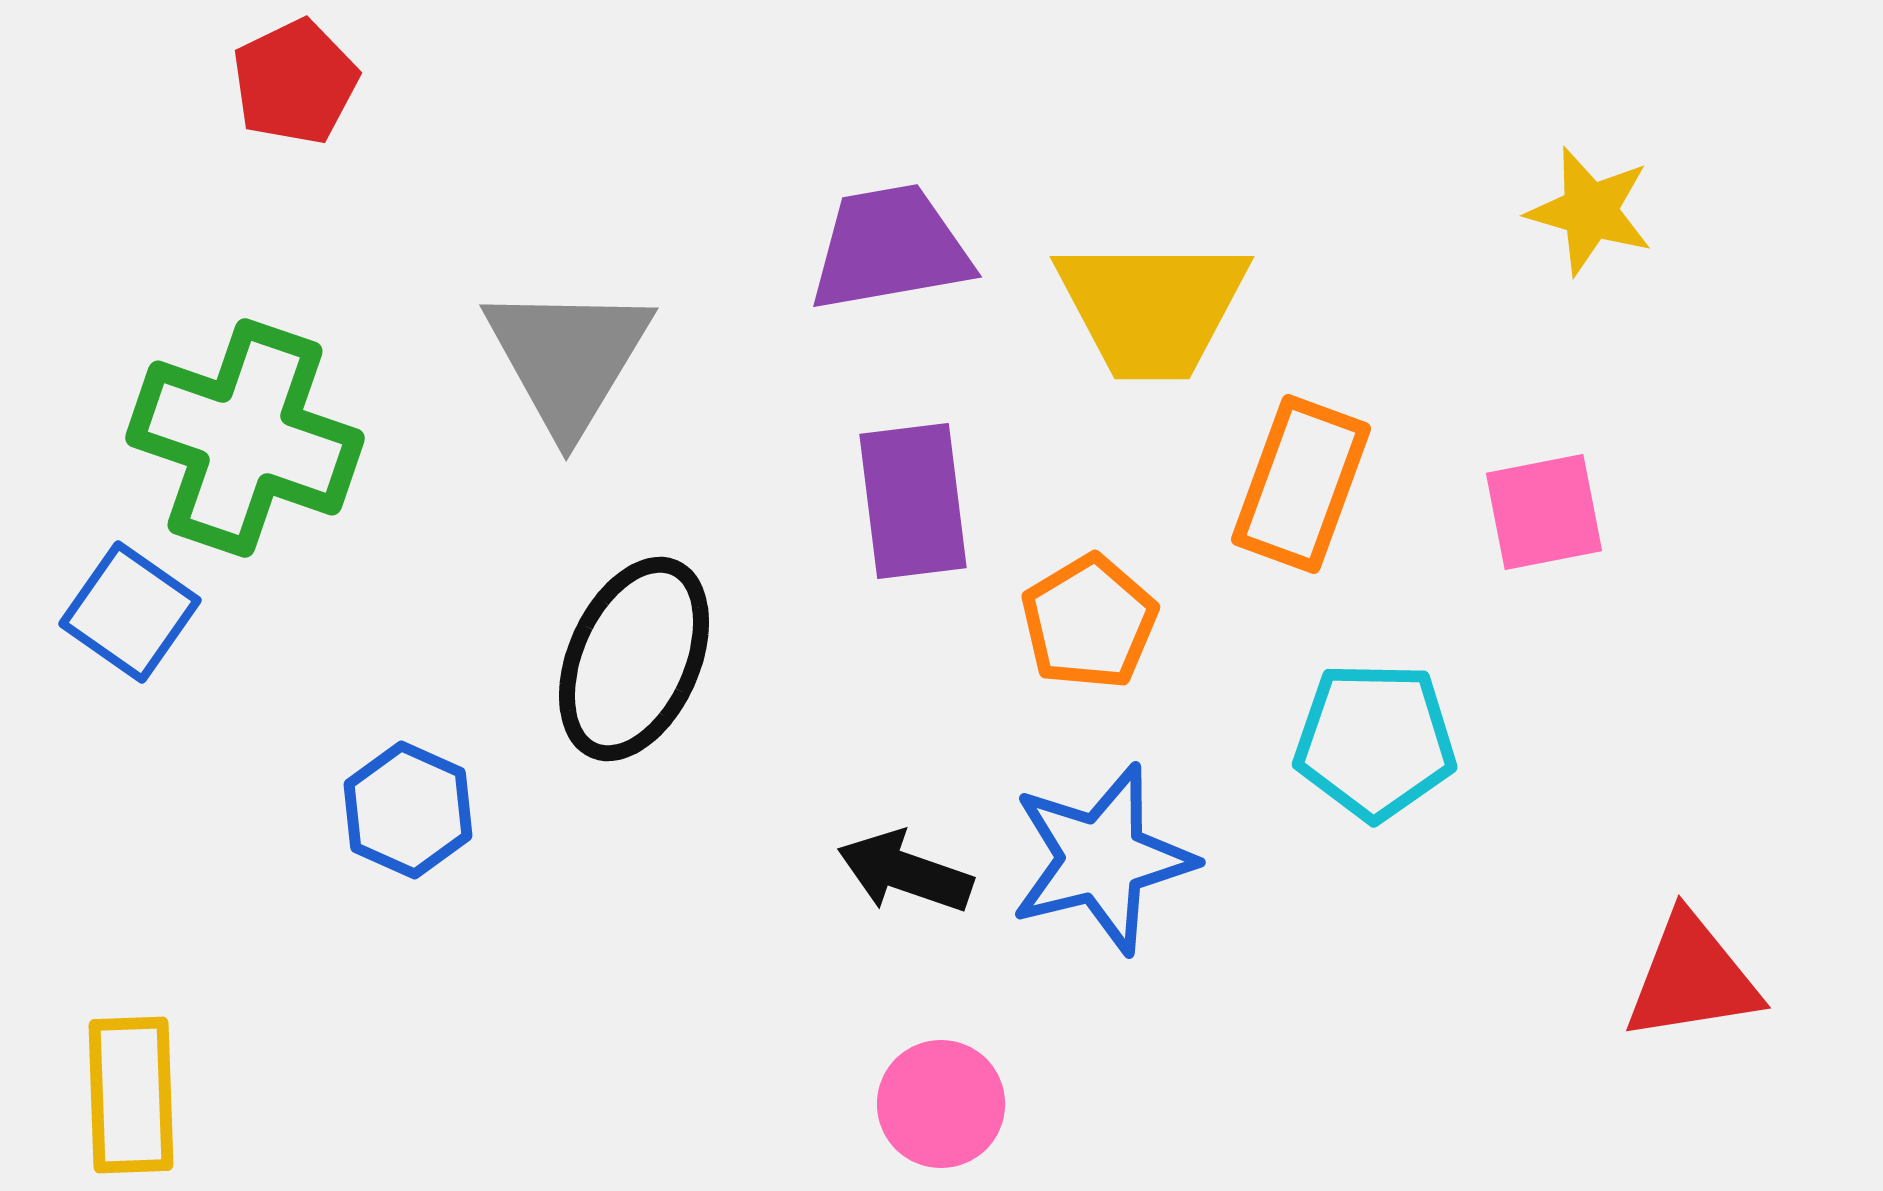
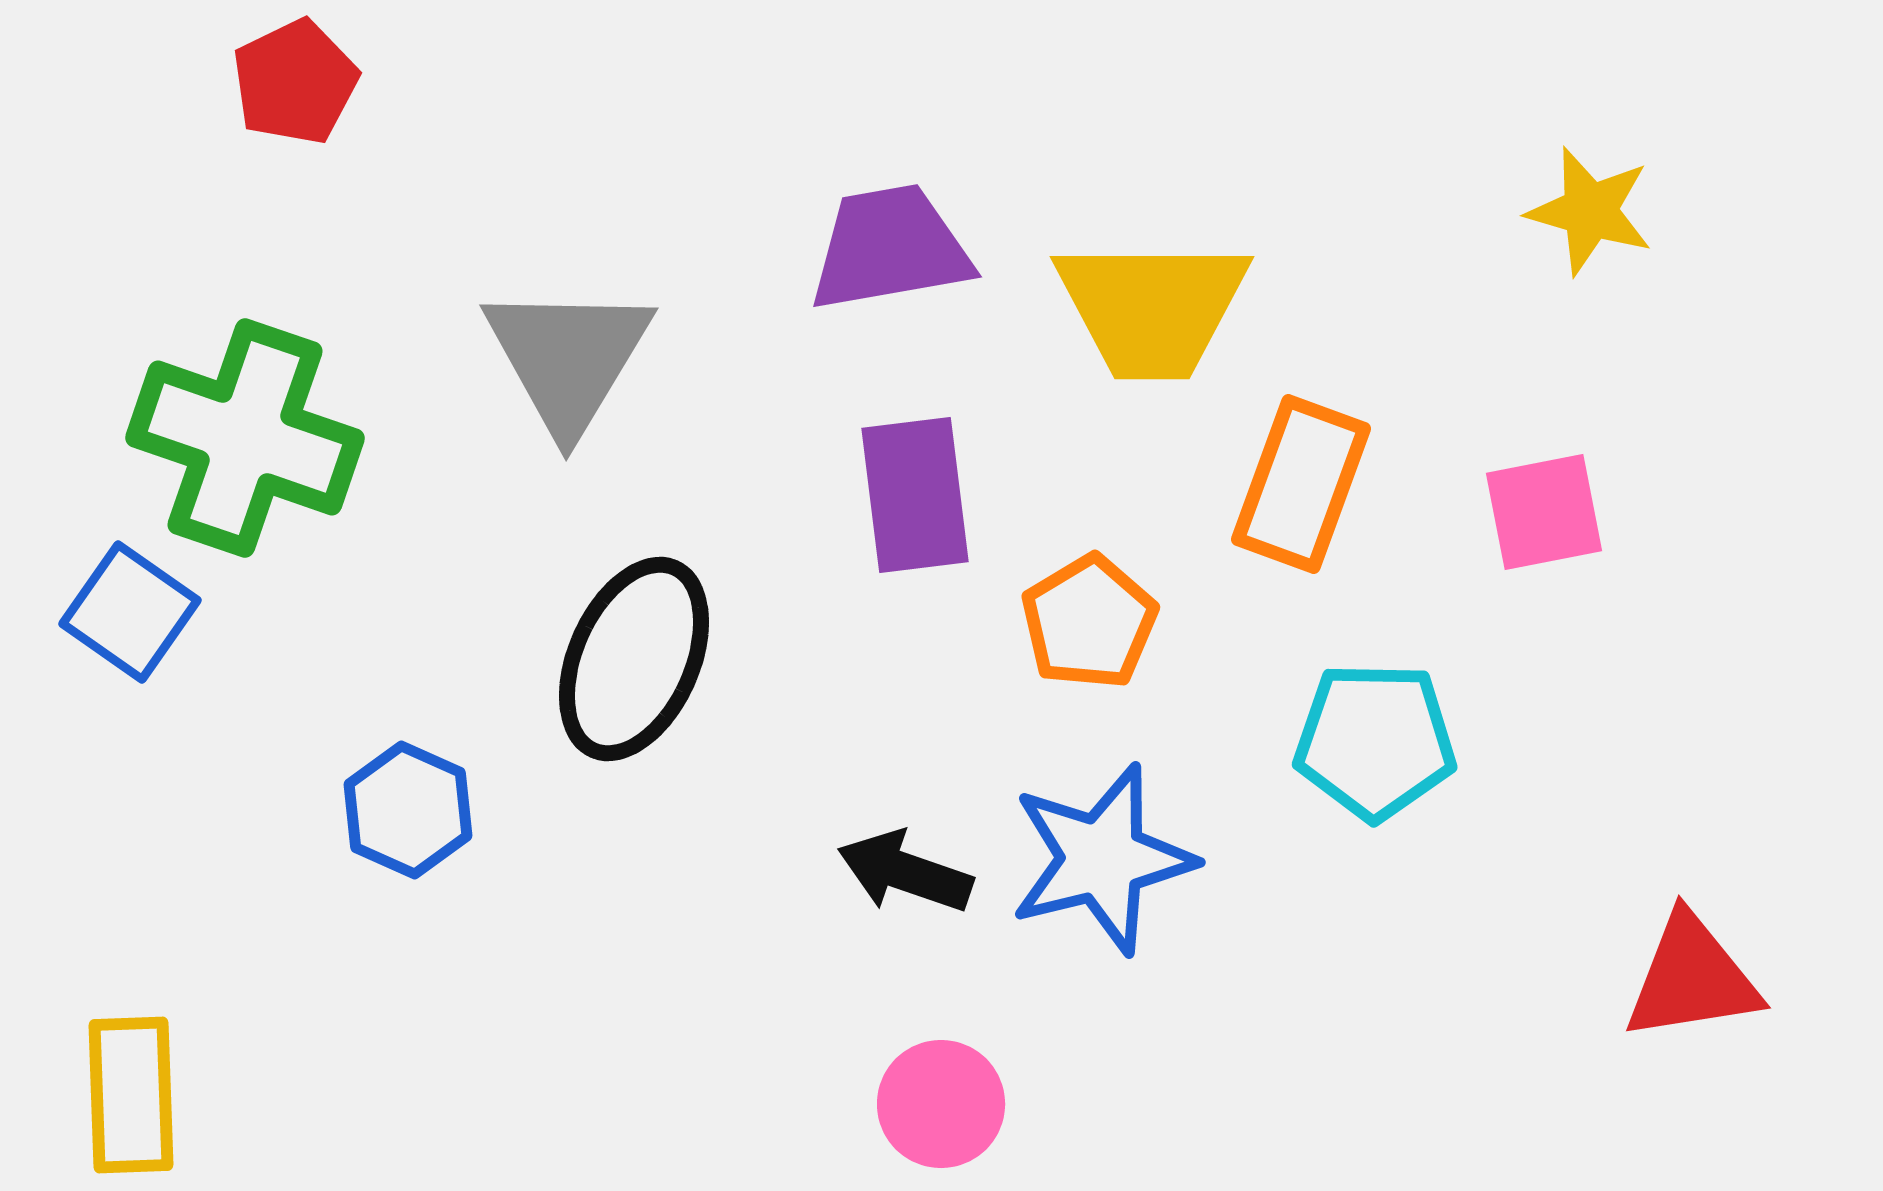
purple rectangle: moved 2 px right, 6 px up
